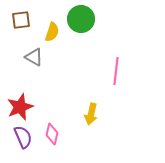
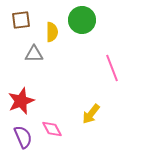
green circle: moved 1 px right, 1 px down
yellow semicircle: rotated 18 degrees counterclockwise
gray triangle: moved 3 px up; rotated 30 degrees counterclockwise
pink line: moved 4 px left, 3 px up; rotated 28 degrees counterclockwise
red star: moved 1 px right, 6 px up
yellow arrow: rotated 25 degrees clockwise
pink diamond: moved 5 px up; rotated 40 degrees counterclockwise
